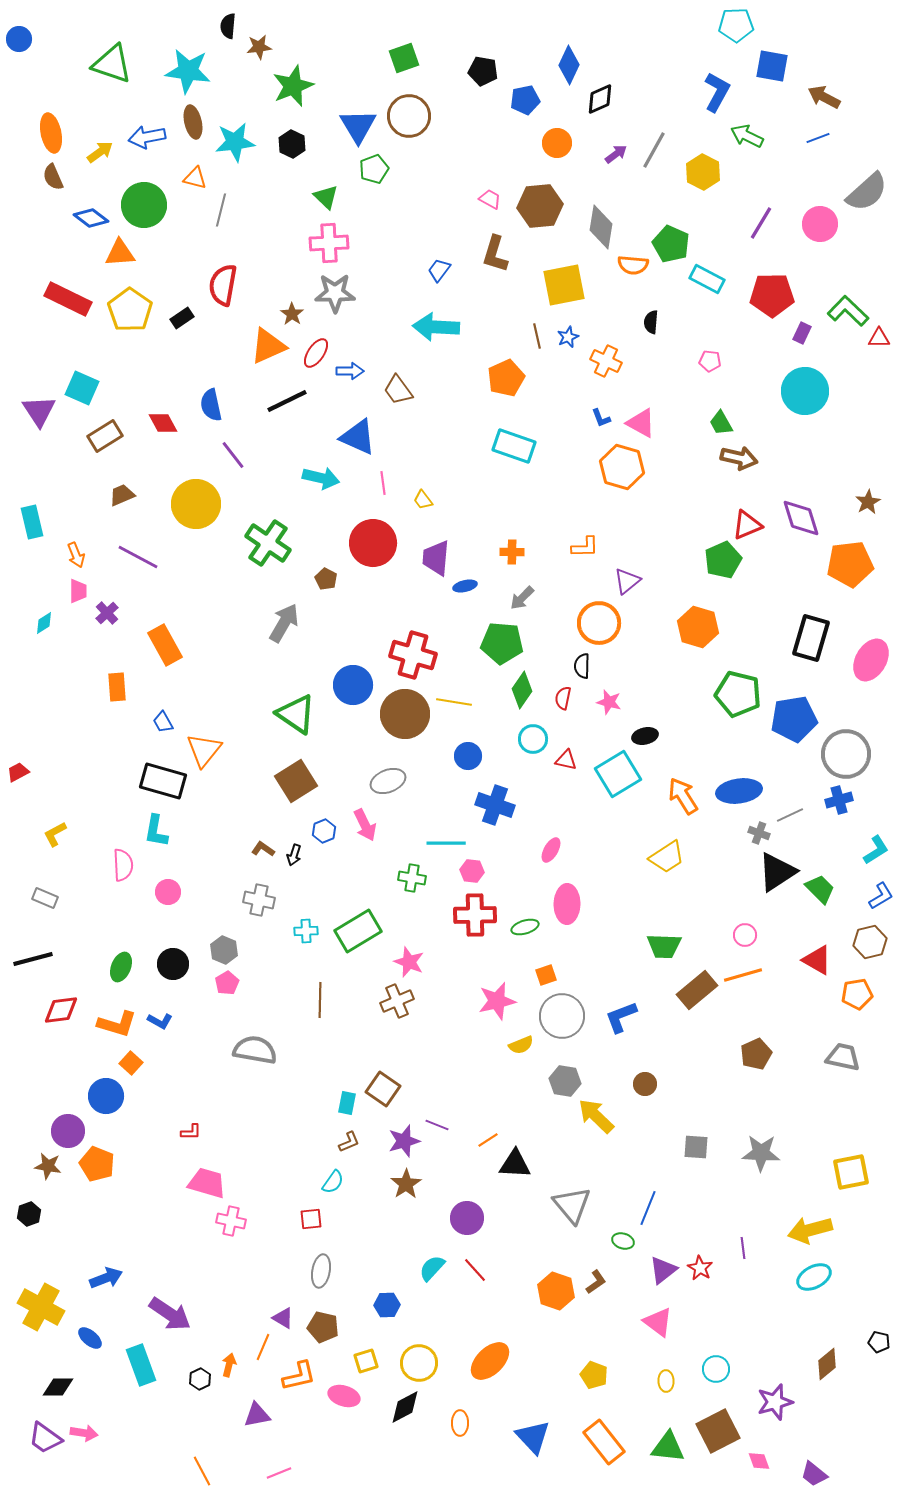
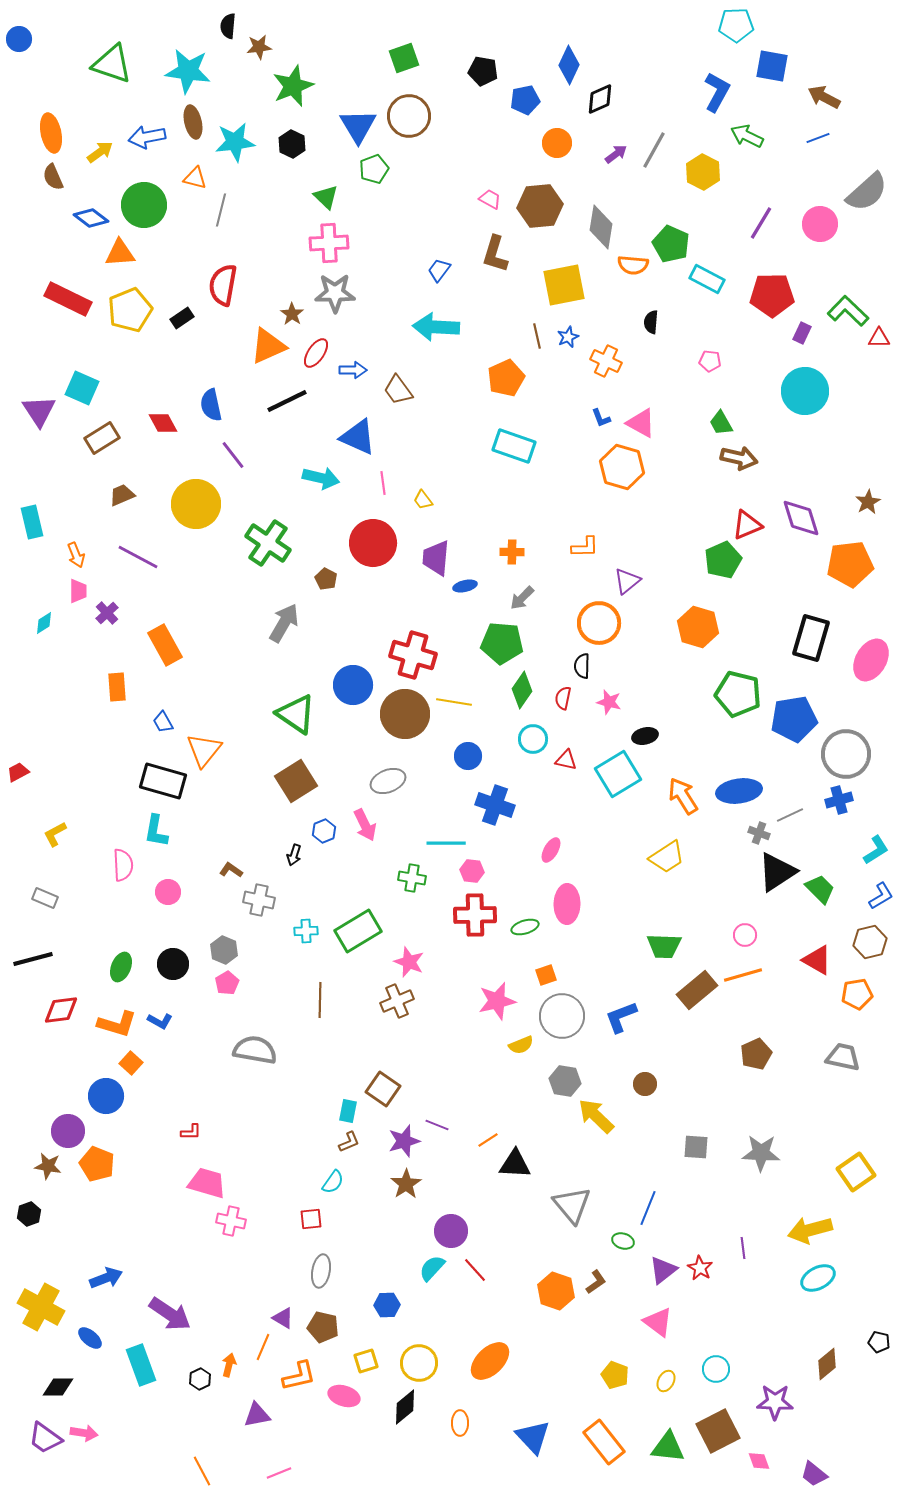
yellow pentagon at (130, 310): rotated 15 degrees clockwise
blue arrow at (350, 371): moved 3 px right, 1 px up
brown rectangle at (105, 436): moved 3 px left, 2 px down
brown L-shape at (263, 849): moved 32 px left, 21 px down
cyan rectangle at (347, 1103): moved 1 px right, 8 px down
yellow square at (851, 1172): moved 5 px right; rotated 24 degrees counterclockwise
purple circle at (467, 1218): moved 16 px left, 13 px down
cyan ellipse at (814, 1277): moved 4 px right, 1 px down
yellow pentagon at (594, 1375): moved 21 px right
yellow ellipse at (666, 1381): rotated 30 degrees clockwise
purple star at (775, 1402): rotated 18 degrees clockwise
black diamond at (405, 1407): rotated 12 degrees counterclockwise
